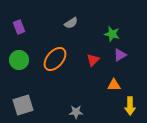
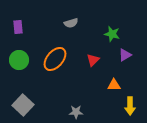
gray semicircle: rotated 16 degrees clockwise
purple rectangle: moved 1 px left; rotated 16 degrees clockwise
purple triangle: moved 5 px right
gray square: rotated 30 degrees counterclockwise
